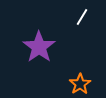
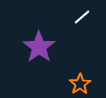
white line: rotated 18 degrees clockwise
